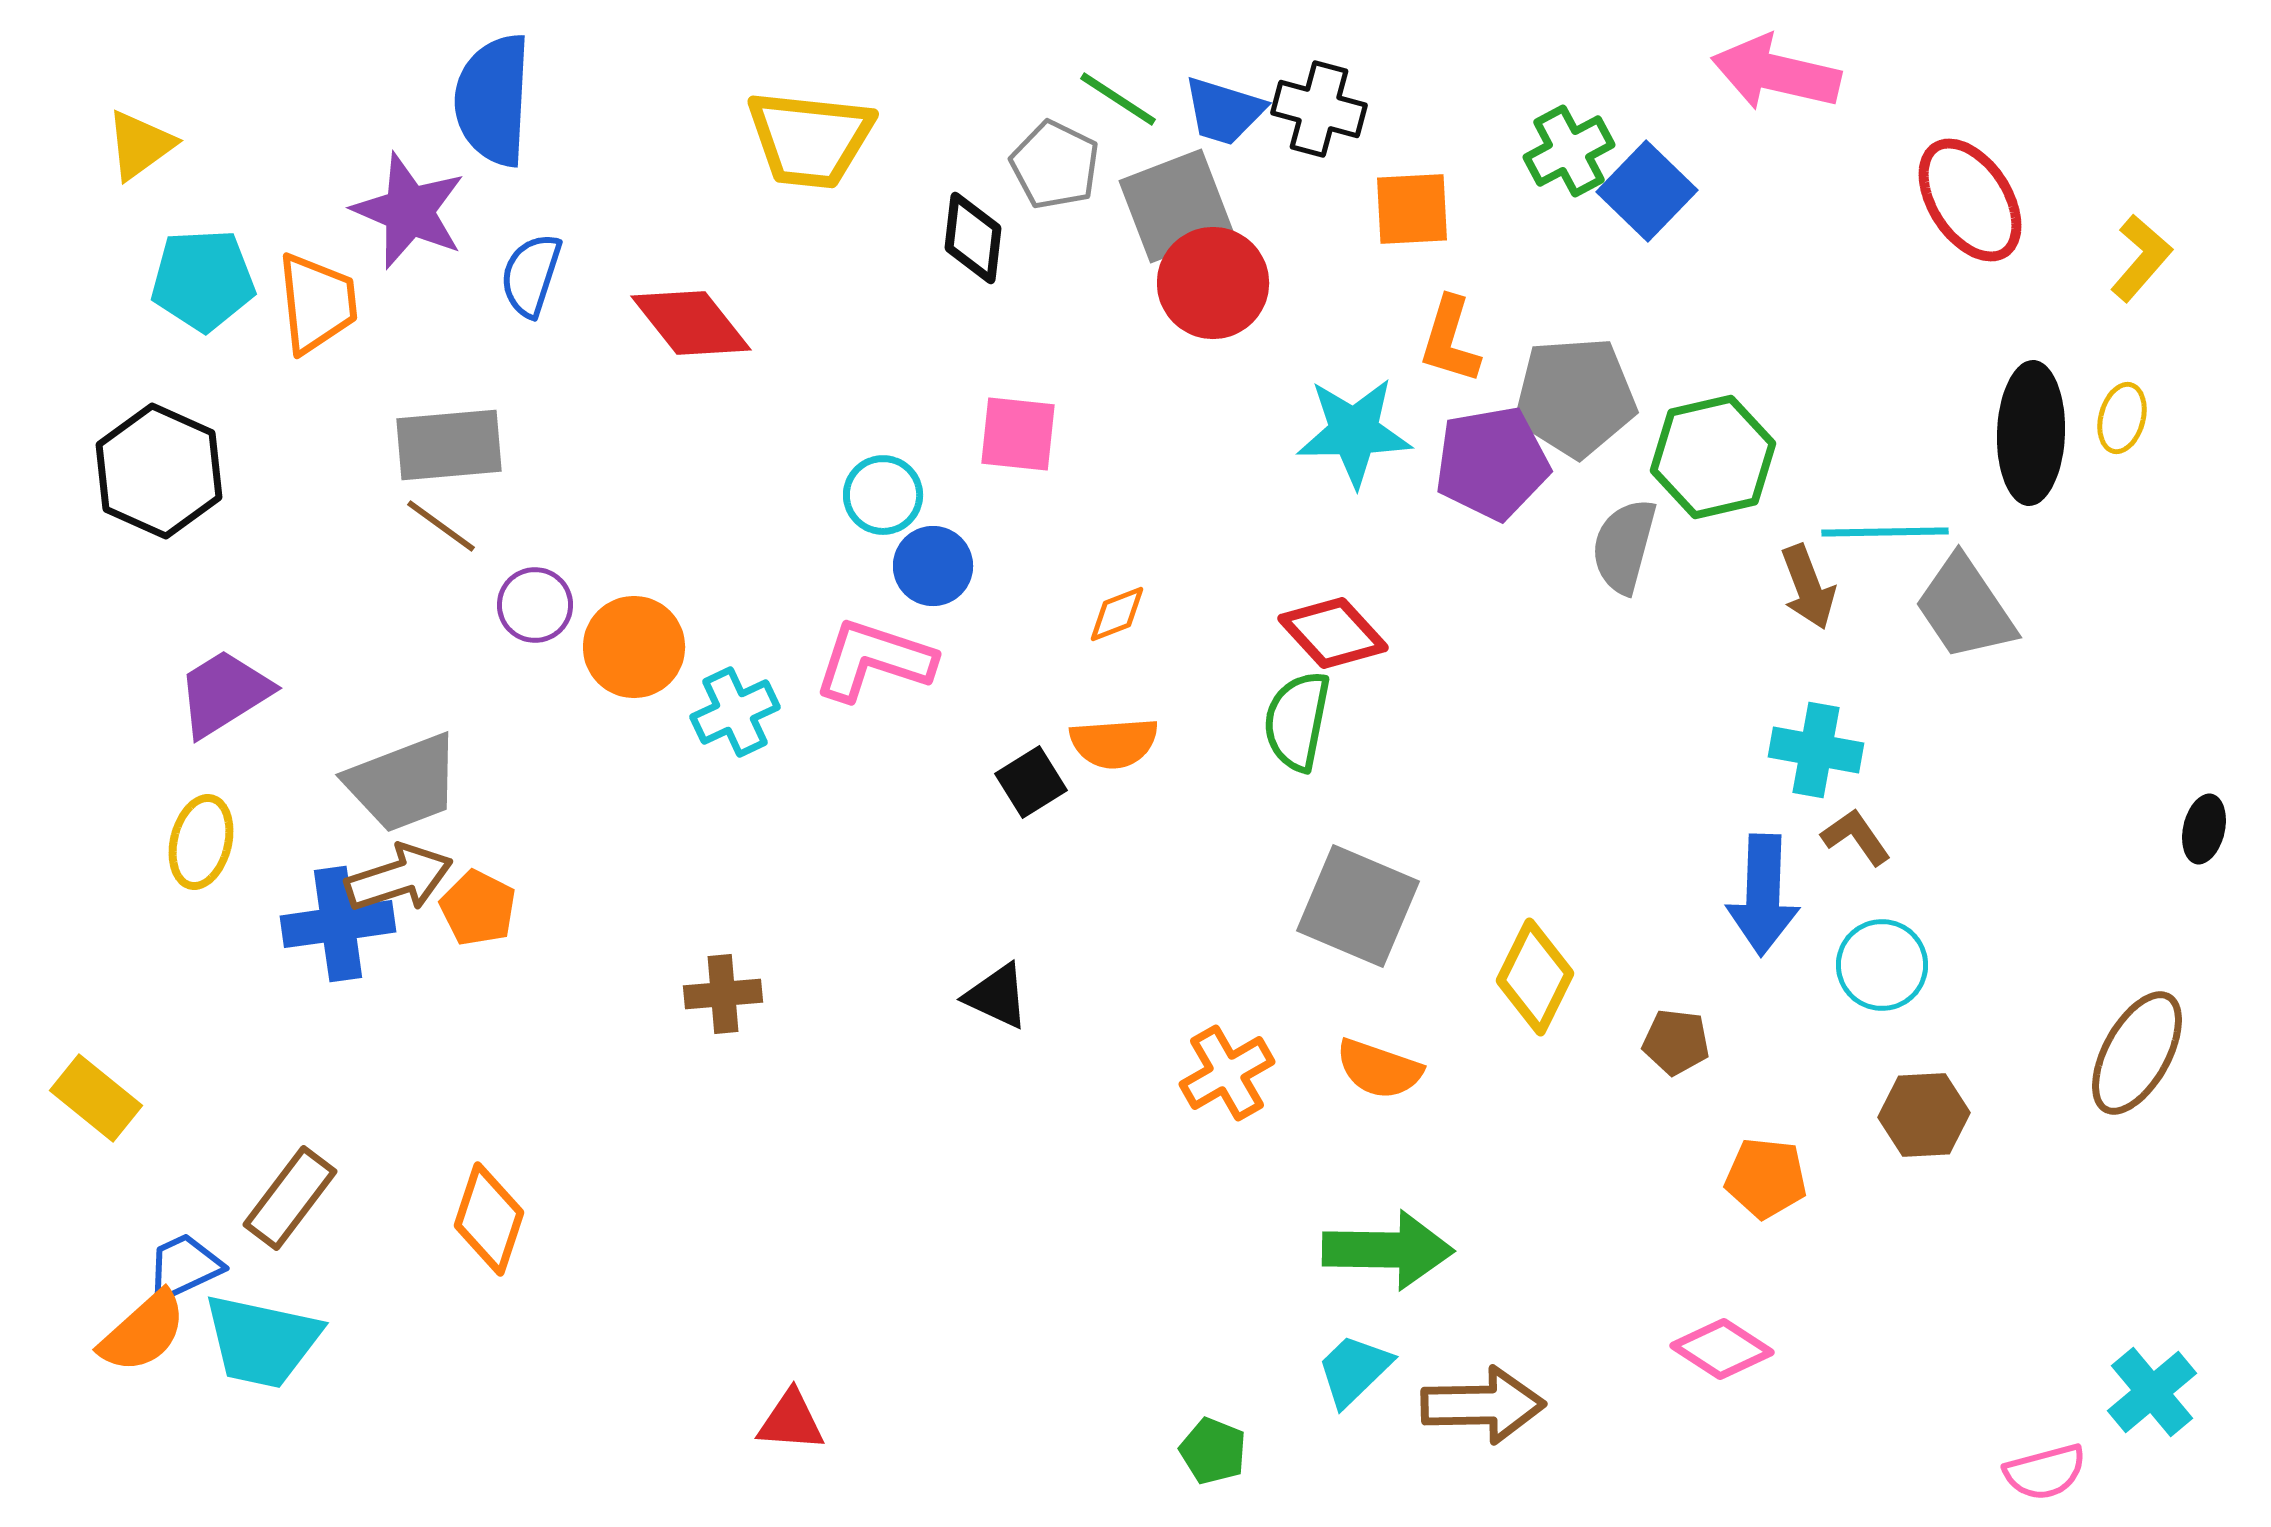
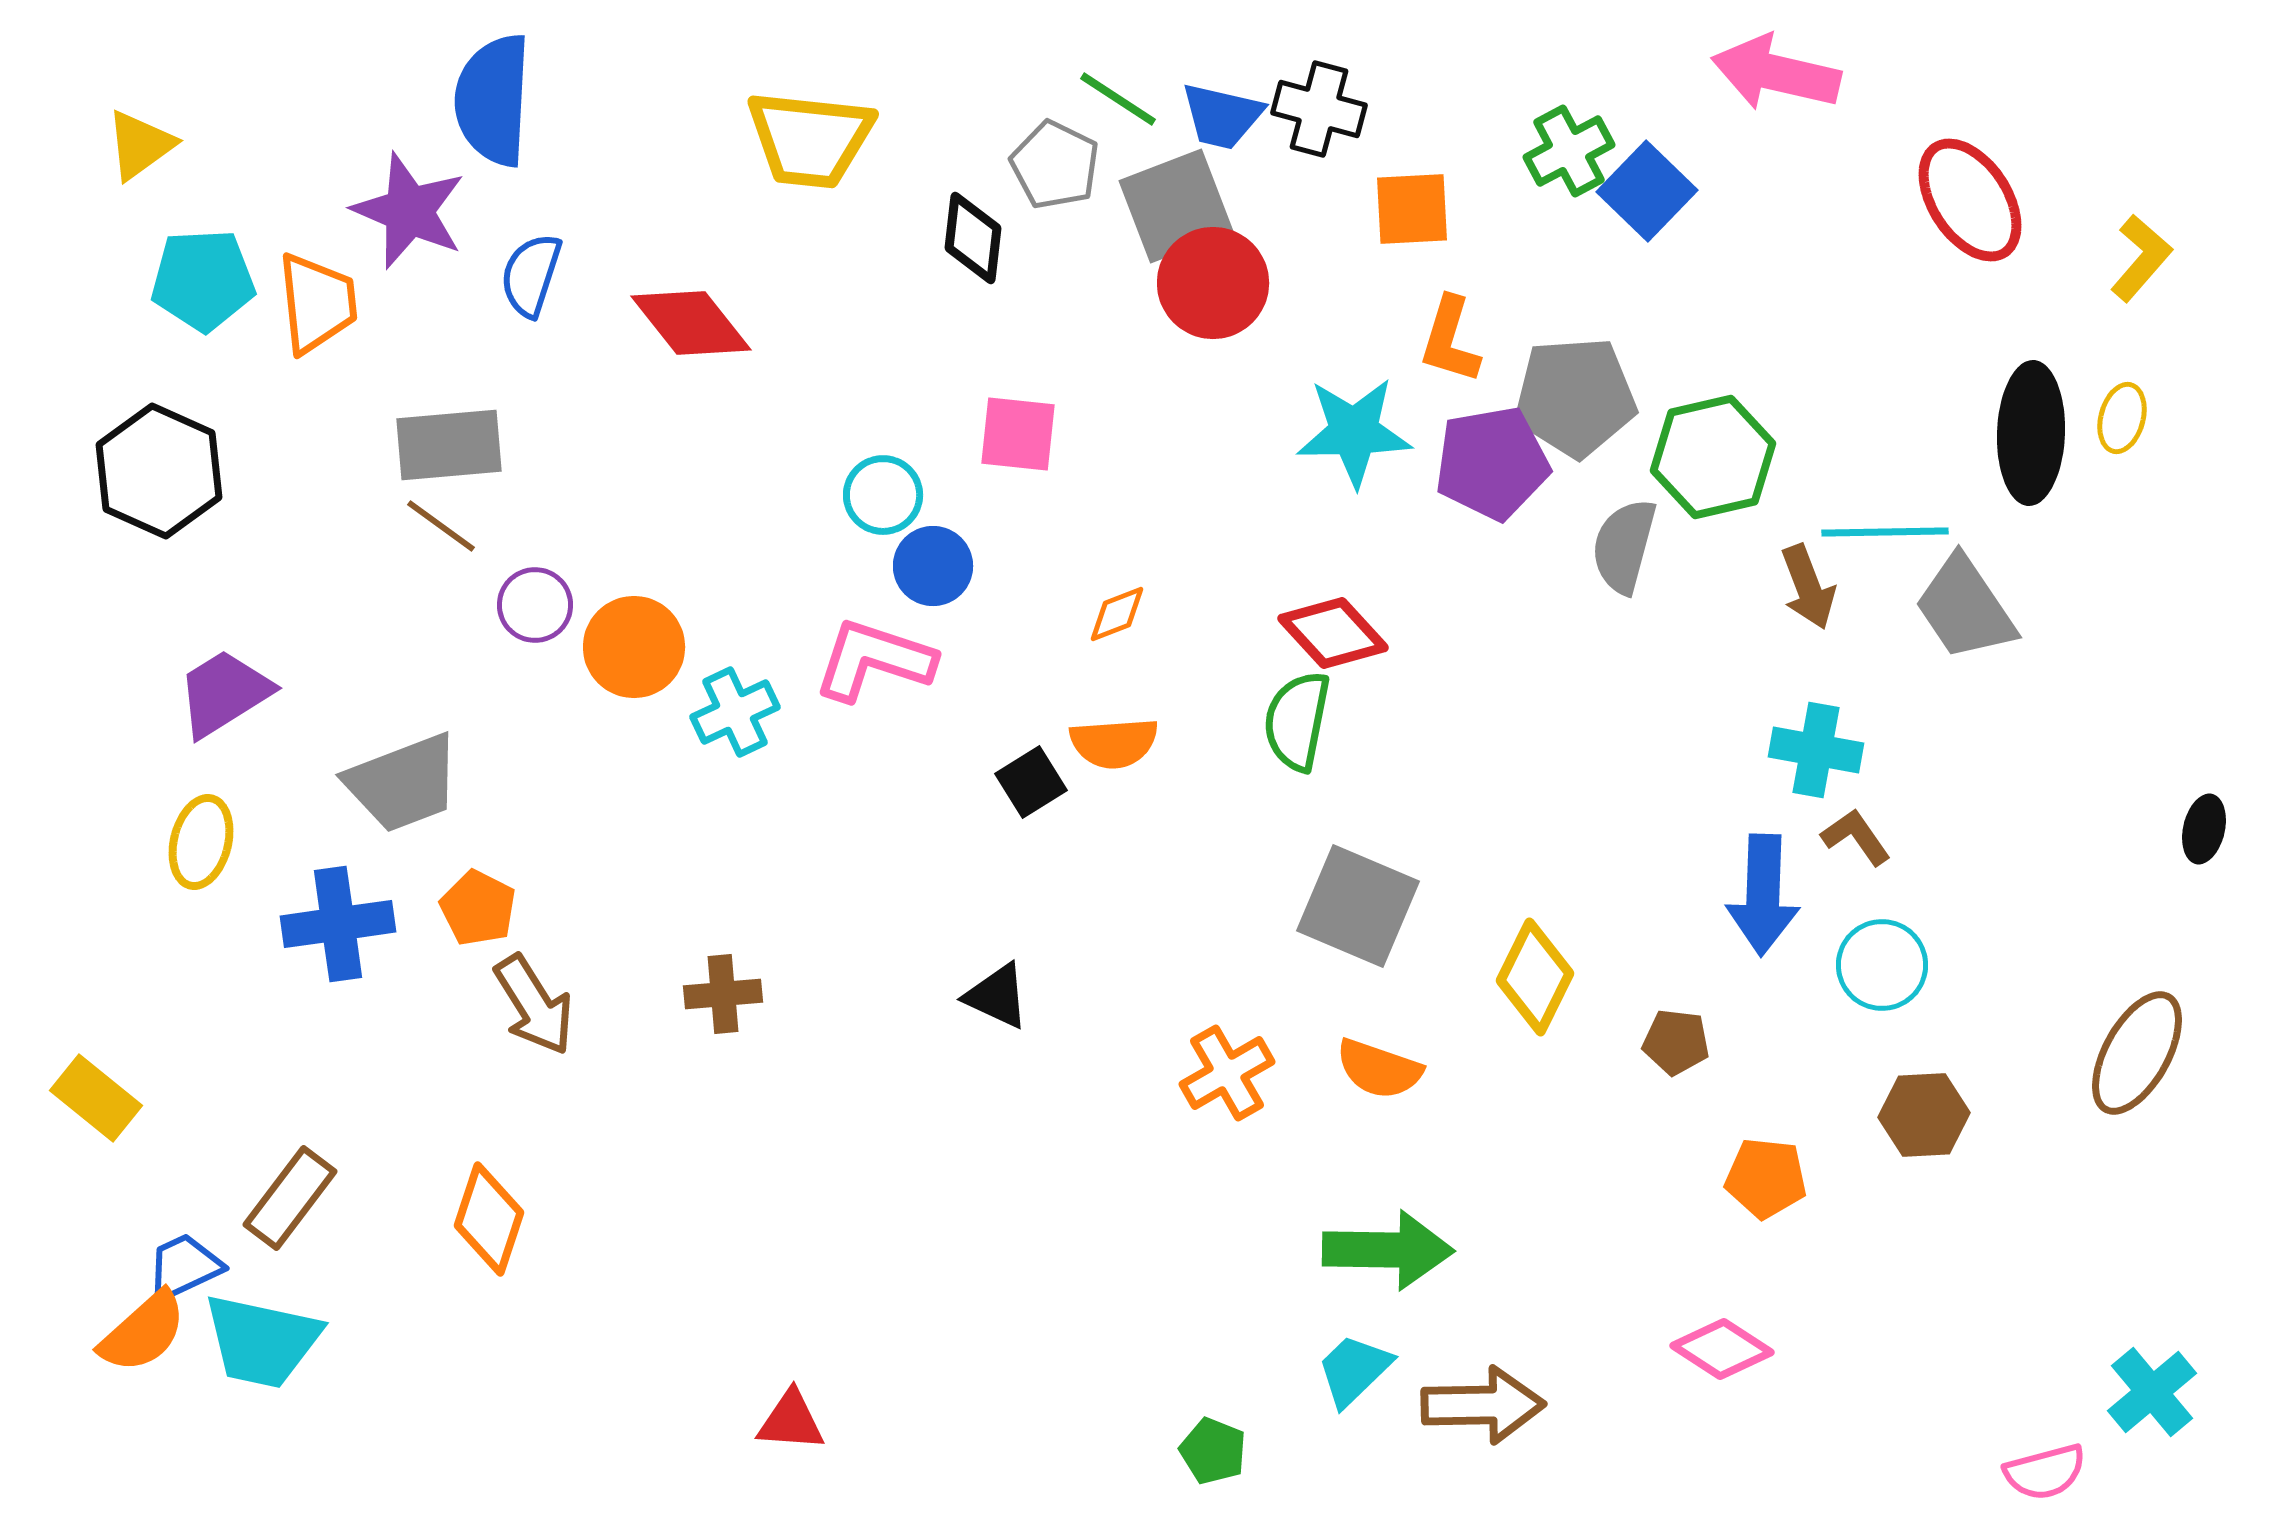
blue trapezoid at (1224, 111): moved 2 px left, 5 px down; rotated 4 degrees counterclockwise
brown arrow at (399, 878): moved 135 px right, 127 px down; rotated 76 degrees clockwise
